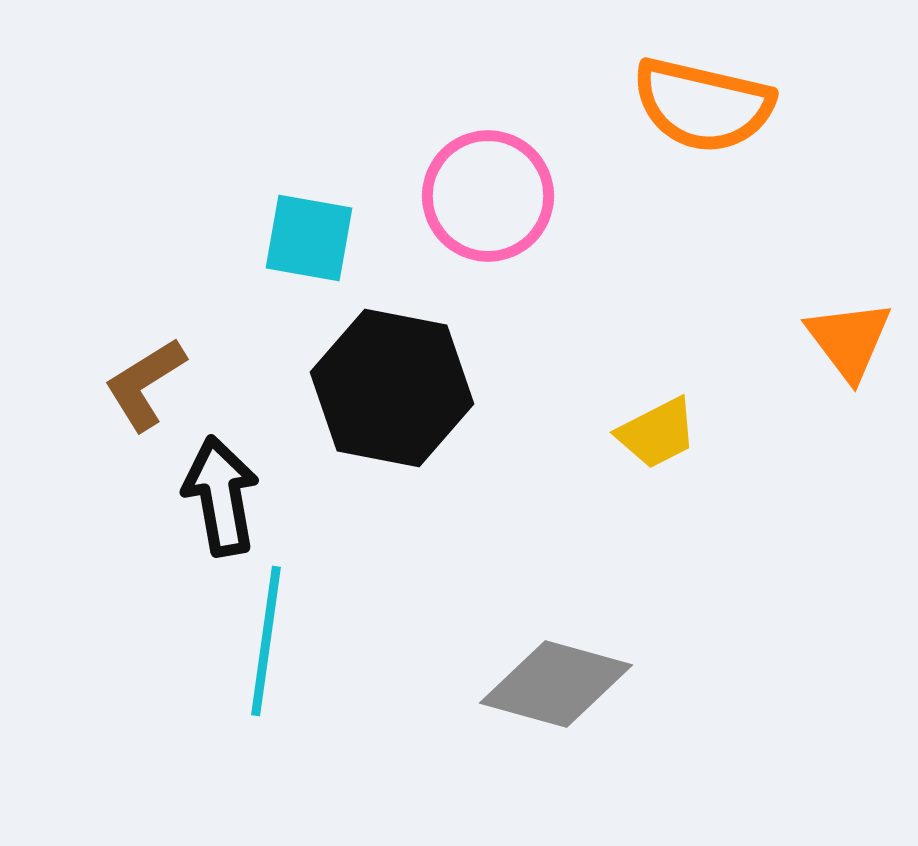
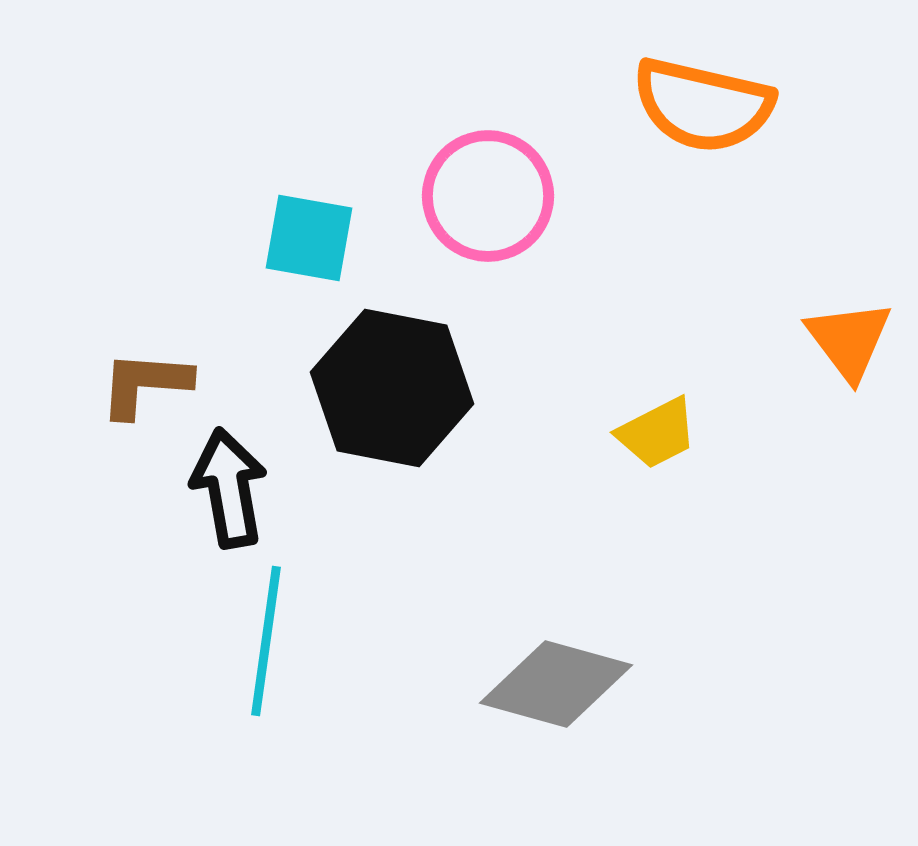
brown L-shape: rotated 36 degrees clockwise
black arrow: moved 8 px right, 8 px up
